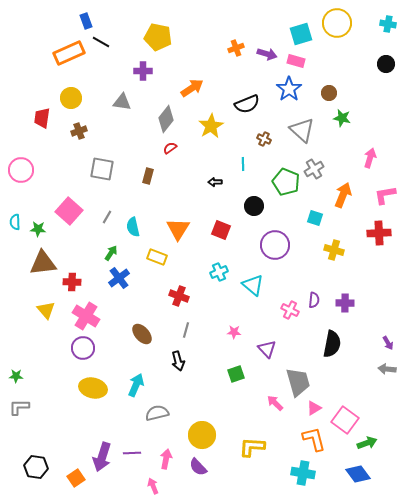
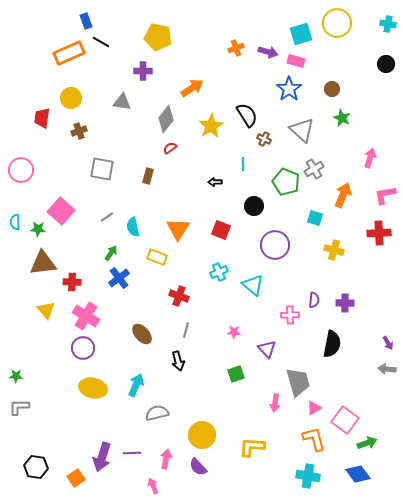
purple arrow at (267, 54): moved 1 px right, 2 px up
brown circle at (329, 93): moved 3 px right, 4 px up
black semicircle at (247, 104): moved 11 px down; rotated 100 degrees counterclockwise
green star at (342, 118): rotated 12 degrees clockwise
pink square at (69, 211): moved 8 px left
gray line at (107, 217): rotated 24 degrees clockwise
pink cross at (290, 310): moved 5 px down; rotated 30 degrees counterclockwise
pink arrow at (275, 403): rotated 126 degrees counterclockwise
cyan cross at (303, 473): moved 5 px right, 3 px down
